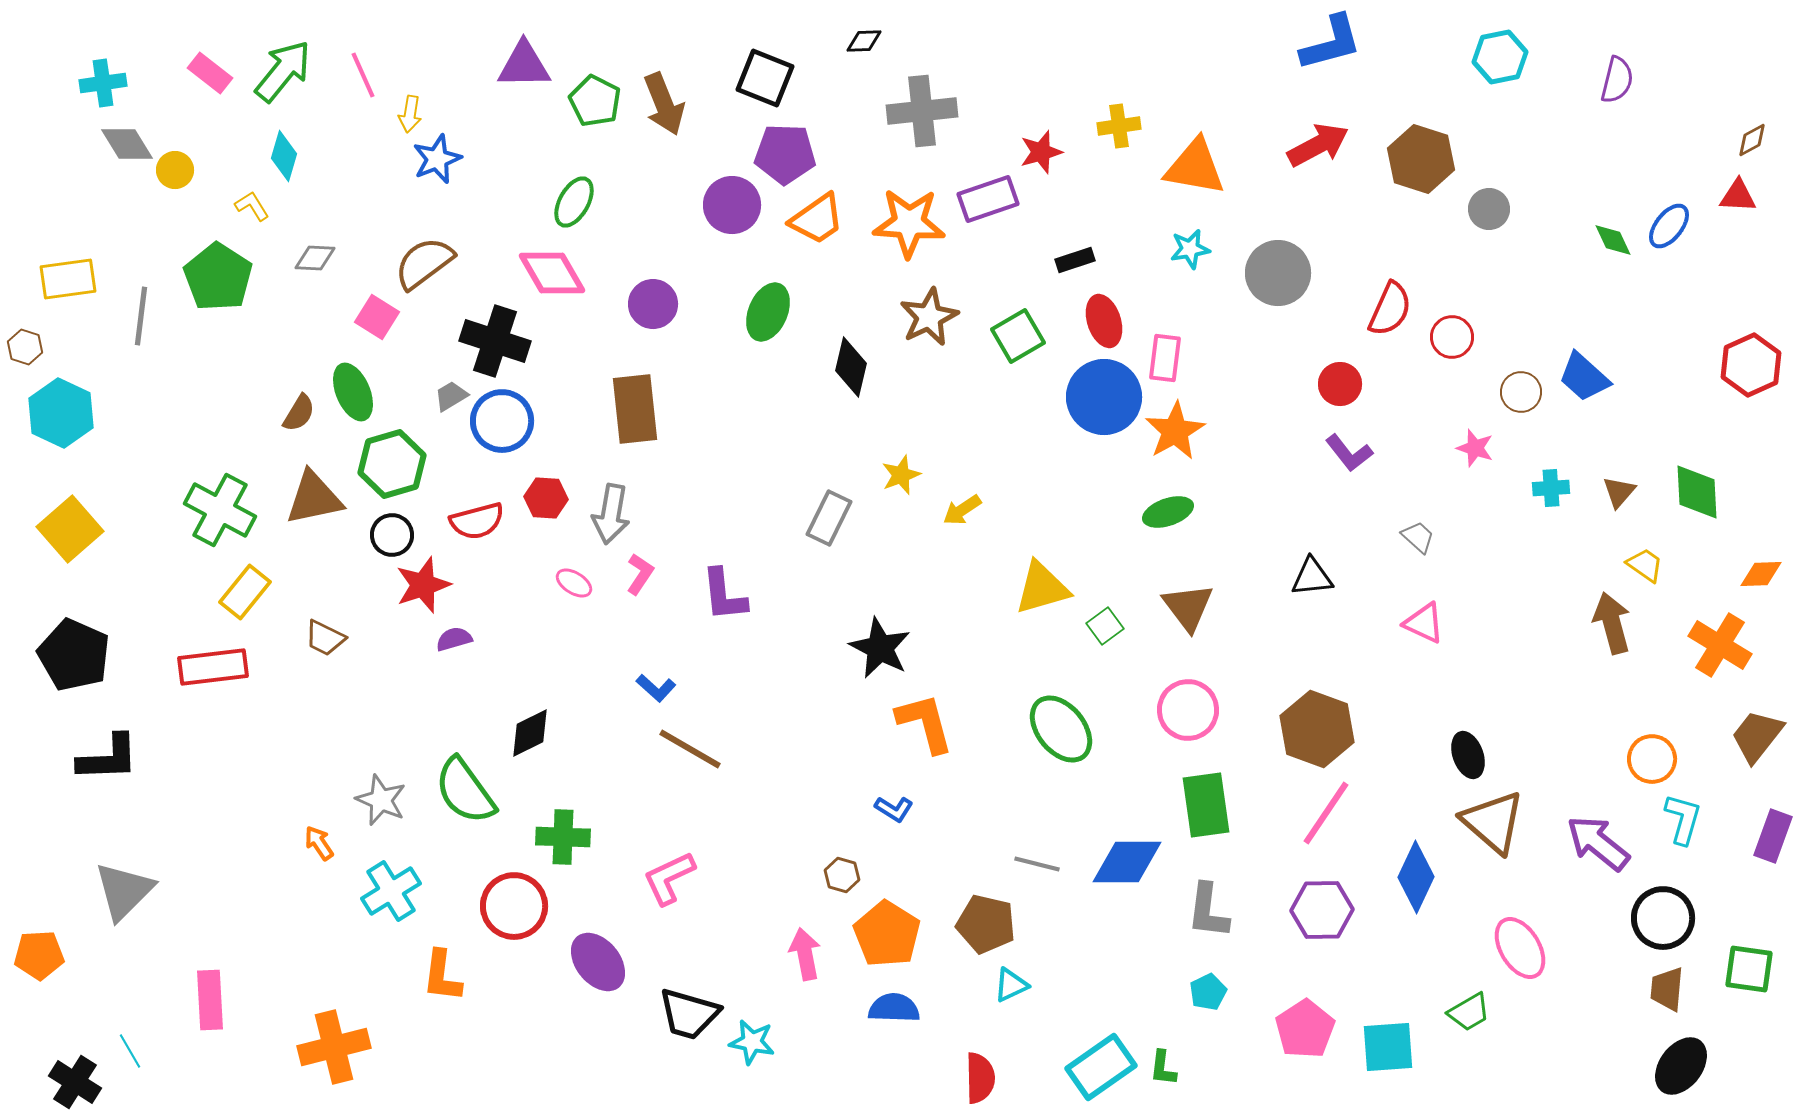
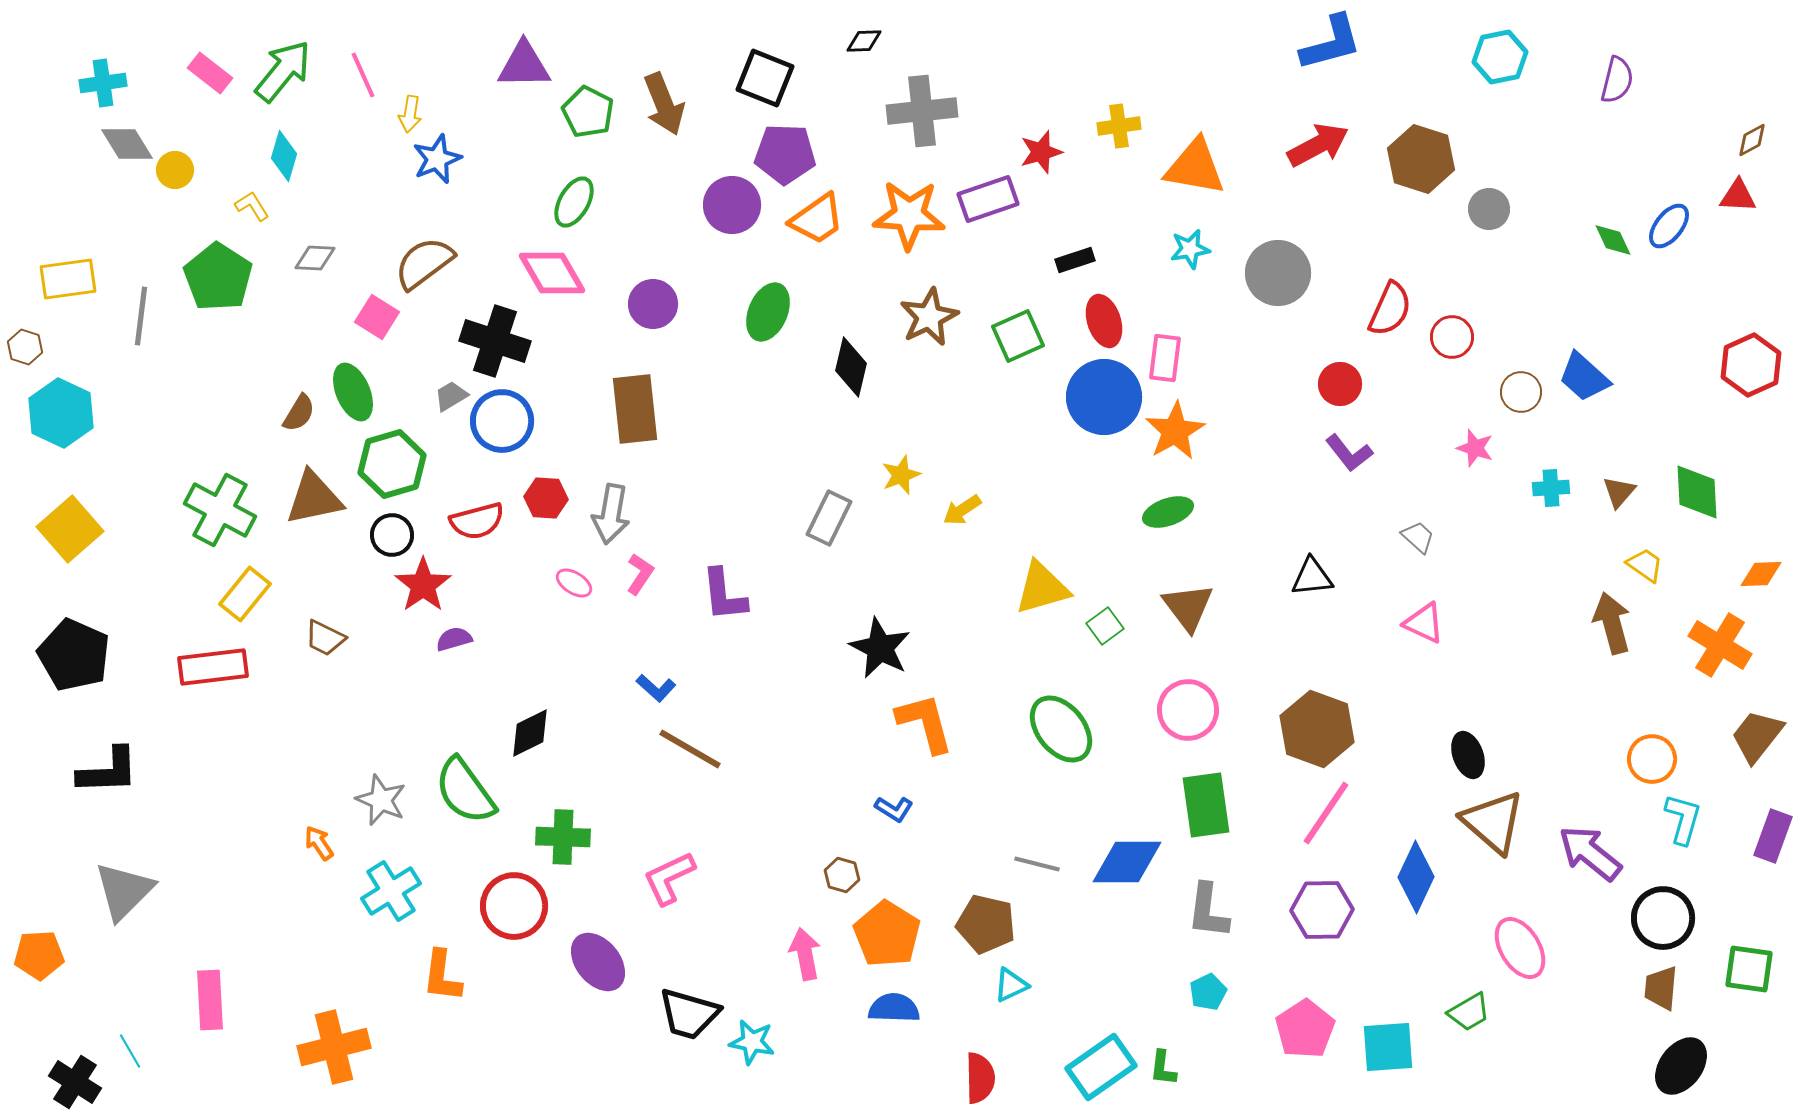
green pentagon at (595, 101): moved 7 px left, 11 px down
orange star at (909, 223): moved 8 px up
green square at (1018, 336): rotated 6 degrees clockwise
red star at (423, 585): rotated 16 degrees counterclockwise
yellow rectangle at (245, 592): moved 2 px down
black L-shape at (108, 758): moved 13 px down
purple arrow at (1598, 843): moved 8 px left, 10 px down
brown trapezoid at (1667, 989): moved 6 px left, 1 px up
